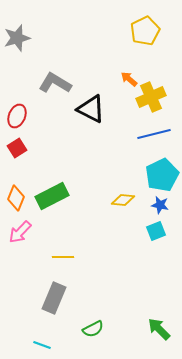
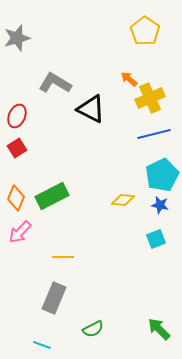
yellow pentagon: rotated 12 degrees counterclockwise
yellow cross: moved 1 px left, 1 px down
cyan square: moved 8 px down
